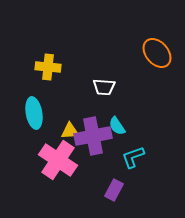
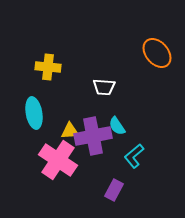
cyan L-shape: moved 1 px right, 1 px up; rotated 20 degrees counterclockwise
